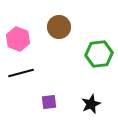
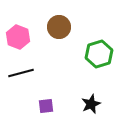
pink hexagon: moved 2 px up
green hexagon: rotated 12 degrees counterclockwise
purple square: moved 3 px left, 4 px down
